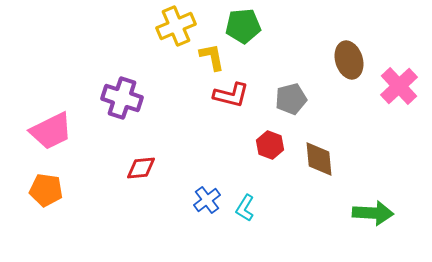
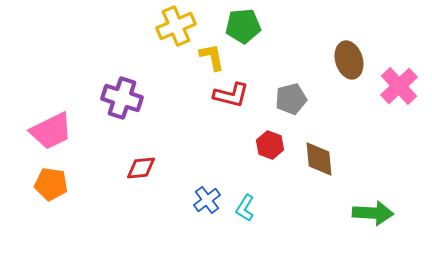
orange pentagon: moved 5 px right, 6 px up
